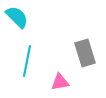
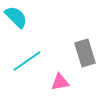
cyan semicircle: moved 1 px left
cyan line: rotated 44 degrees clockwise
